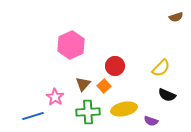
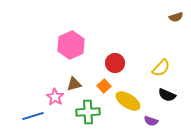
red circle: moved 3 px up
brown triangle: moved 9 px left; rotated 35 degrees clockwise
yellow ellipse: moved 4 px right, 8 px up; rotated 45 degrees clockwise
